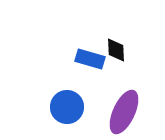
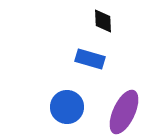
black diamond: moved 13 px left, 29 px up
